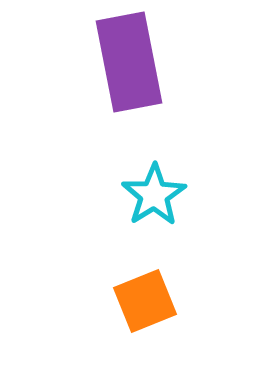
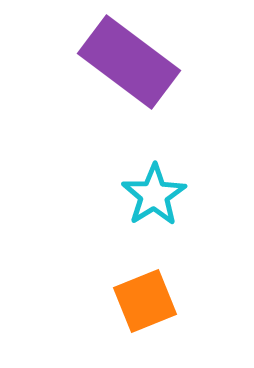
purple rectangle: rotated 42 degrees counterclockwise
